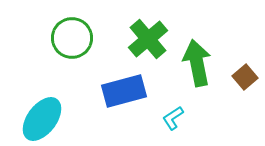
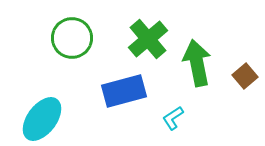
brown square: moved 1 px up
